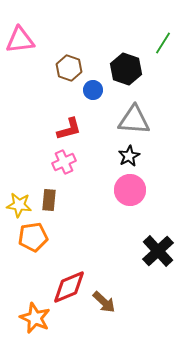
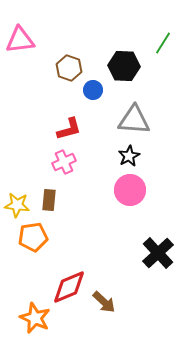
black hexagon: moved 2 px left, 3 px up; rotated 16 degrees counterclockwise
yellow star: moved 2 px left
black cross: moved 2 px down
